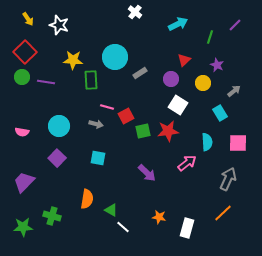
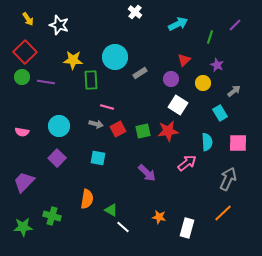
red square at (126, 116): moved 8 px left, 13 px down
